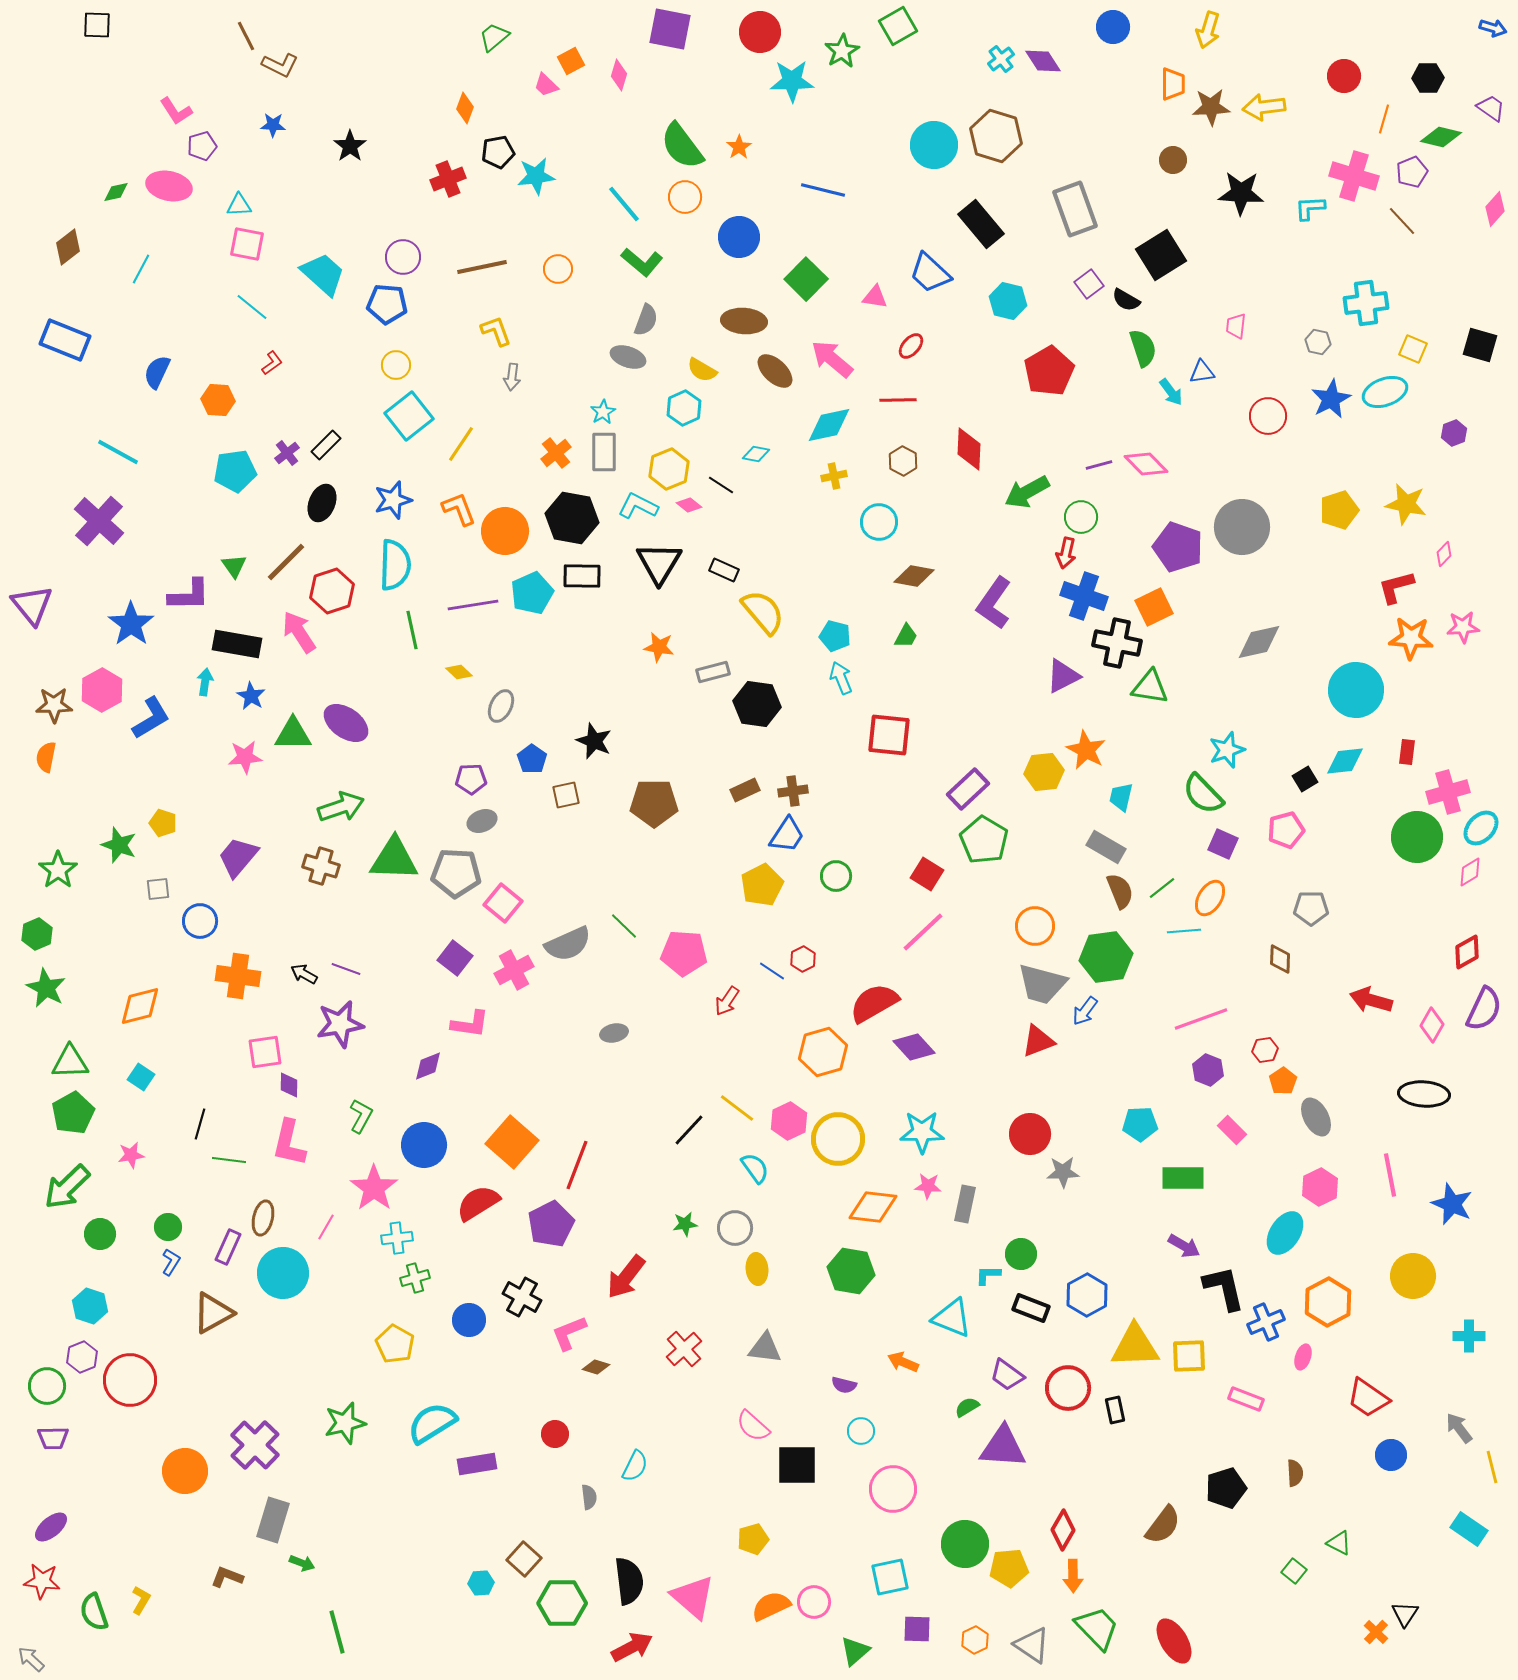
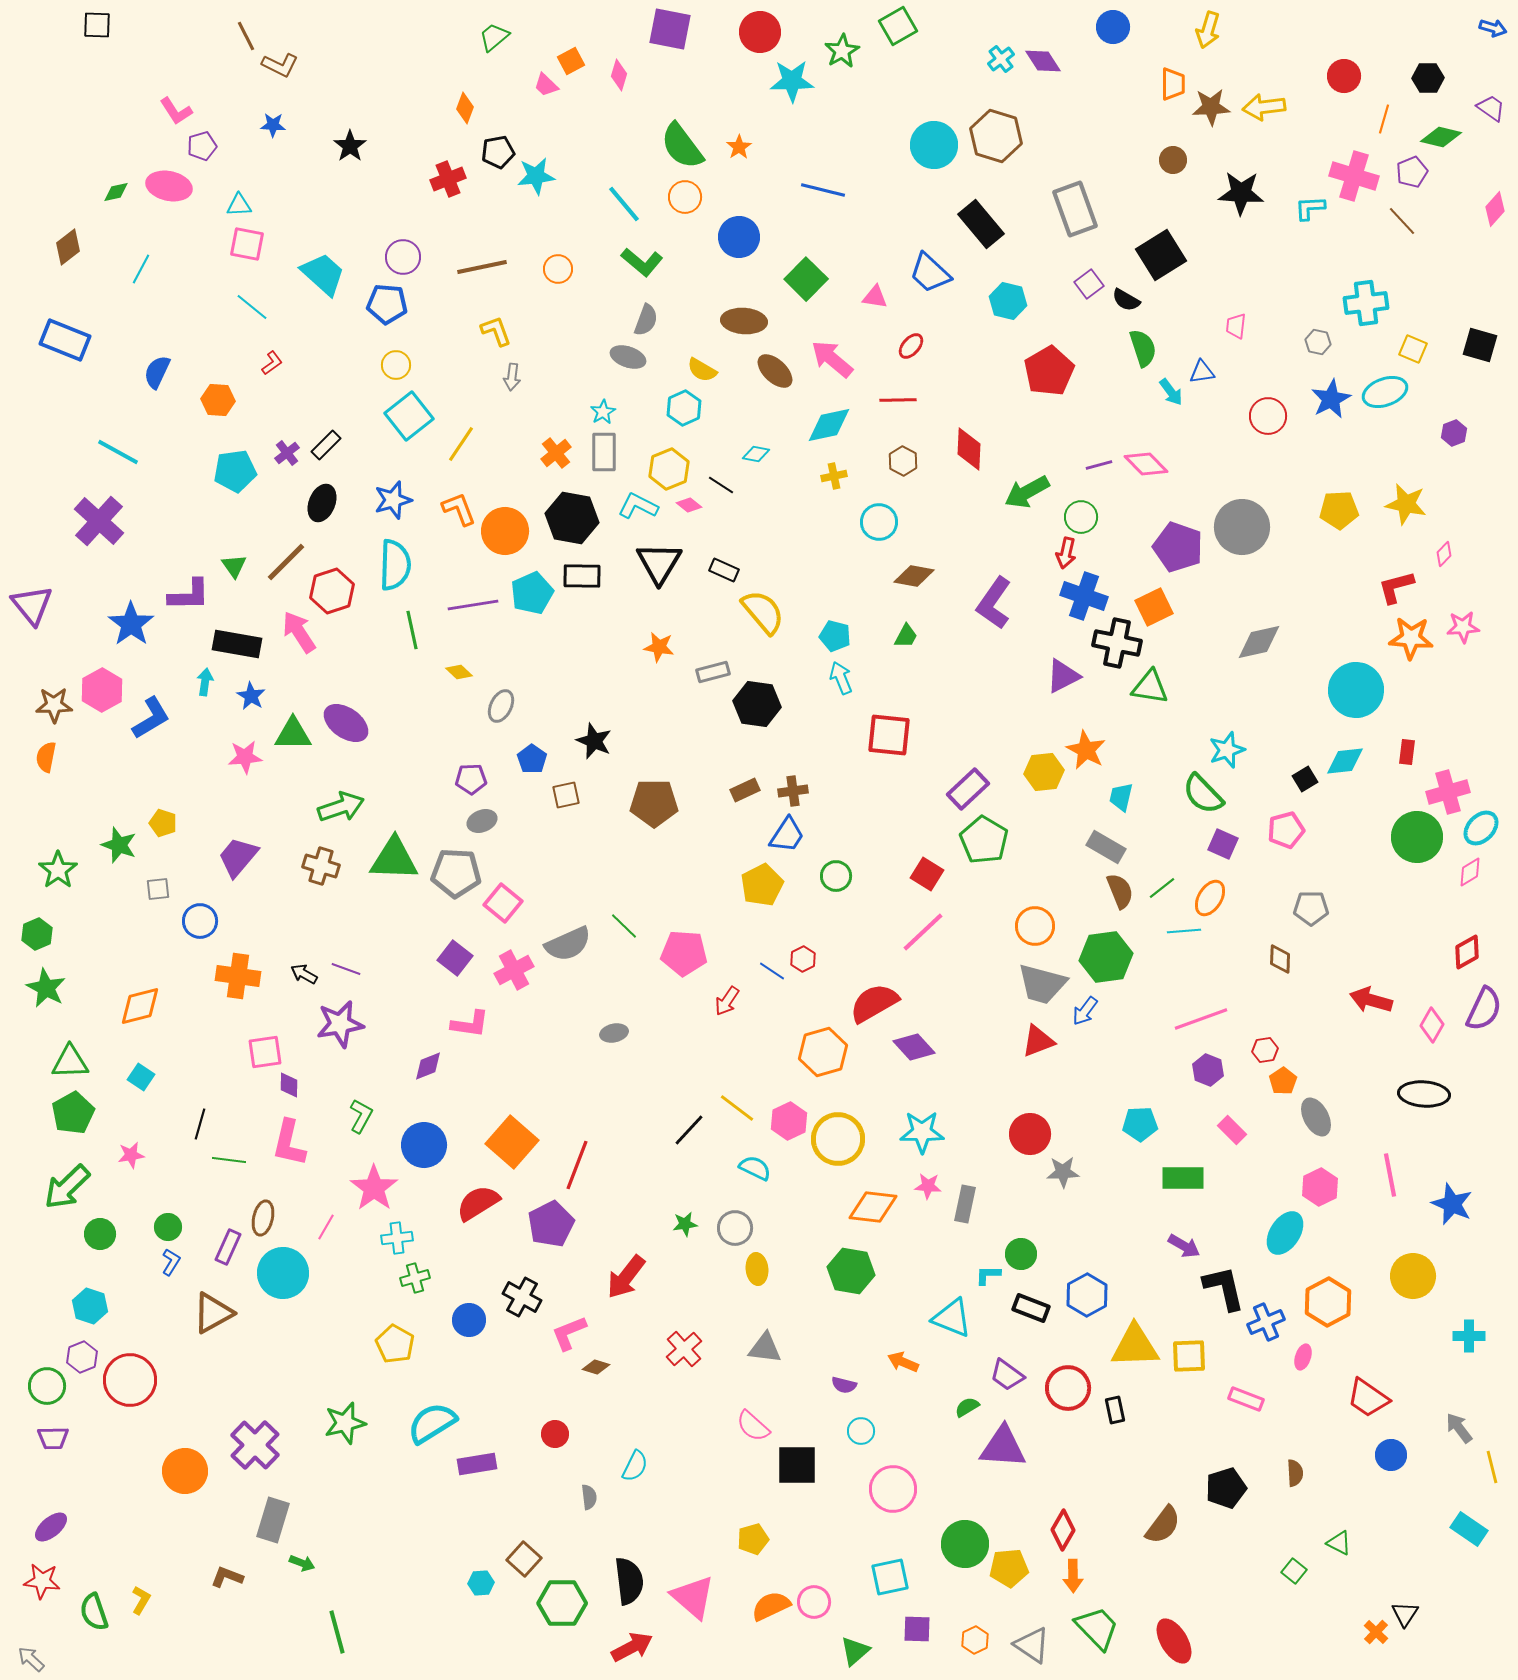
yellow pentagon at (1339, 510): rotated 15 degrees clockwise
cyan semicircle at (755, 1168): rotated 28 degrees counterclockwise
